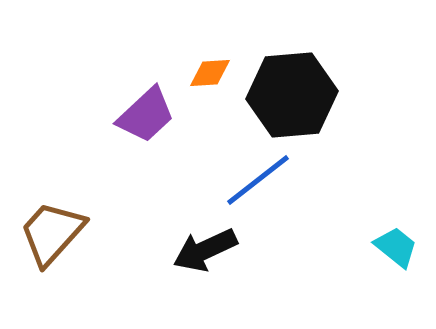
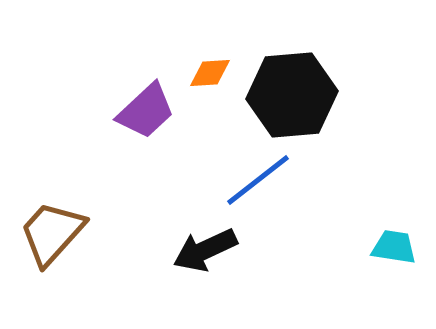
purple trapezoid: moved 4 px up
cyan trapezoid: moved 2 px left; rotated 30 degrees counterclockwise
